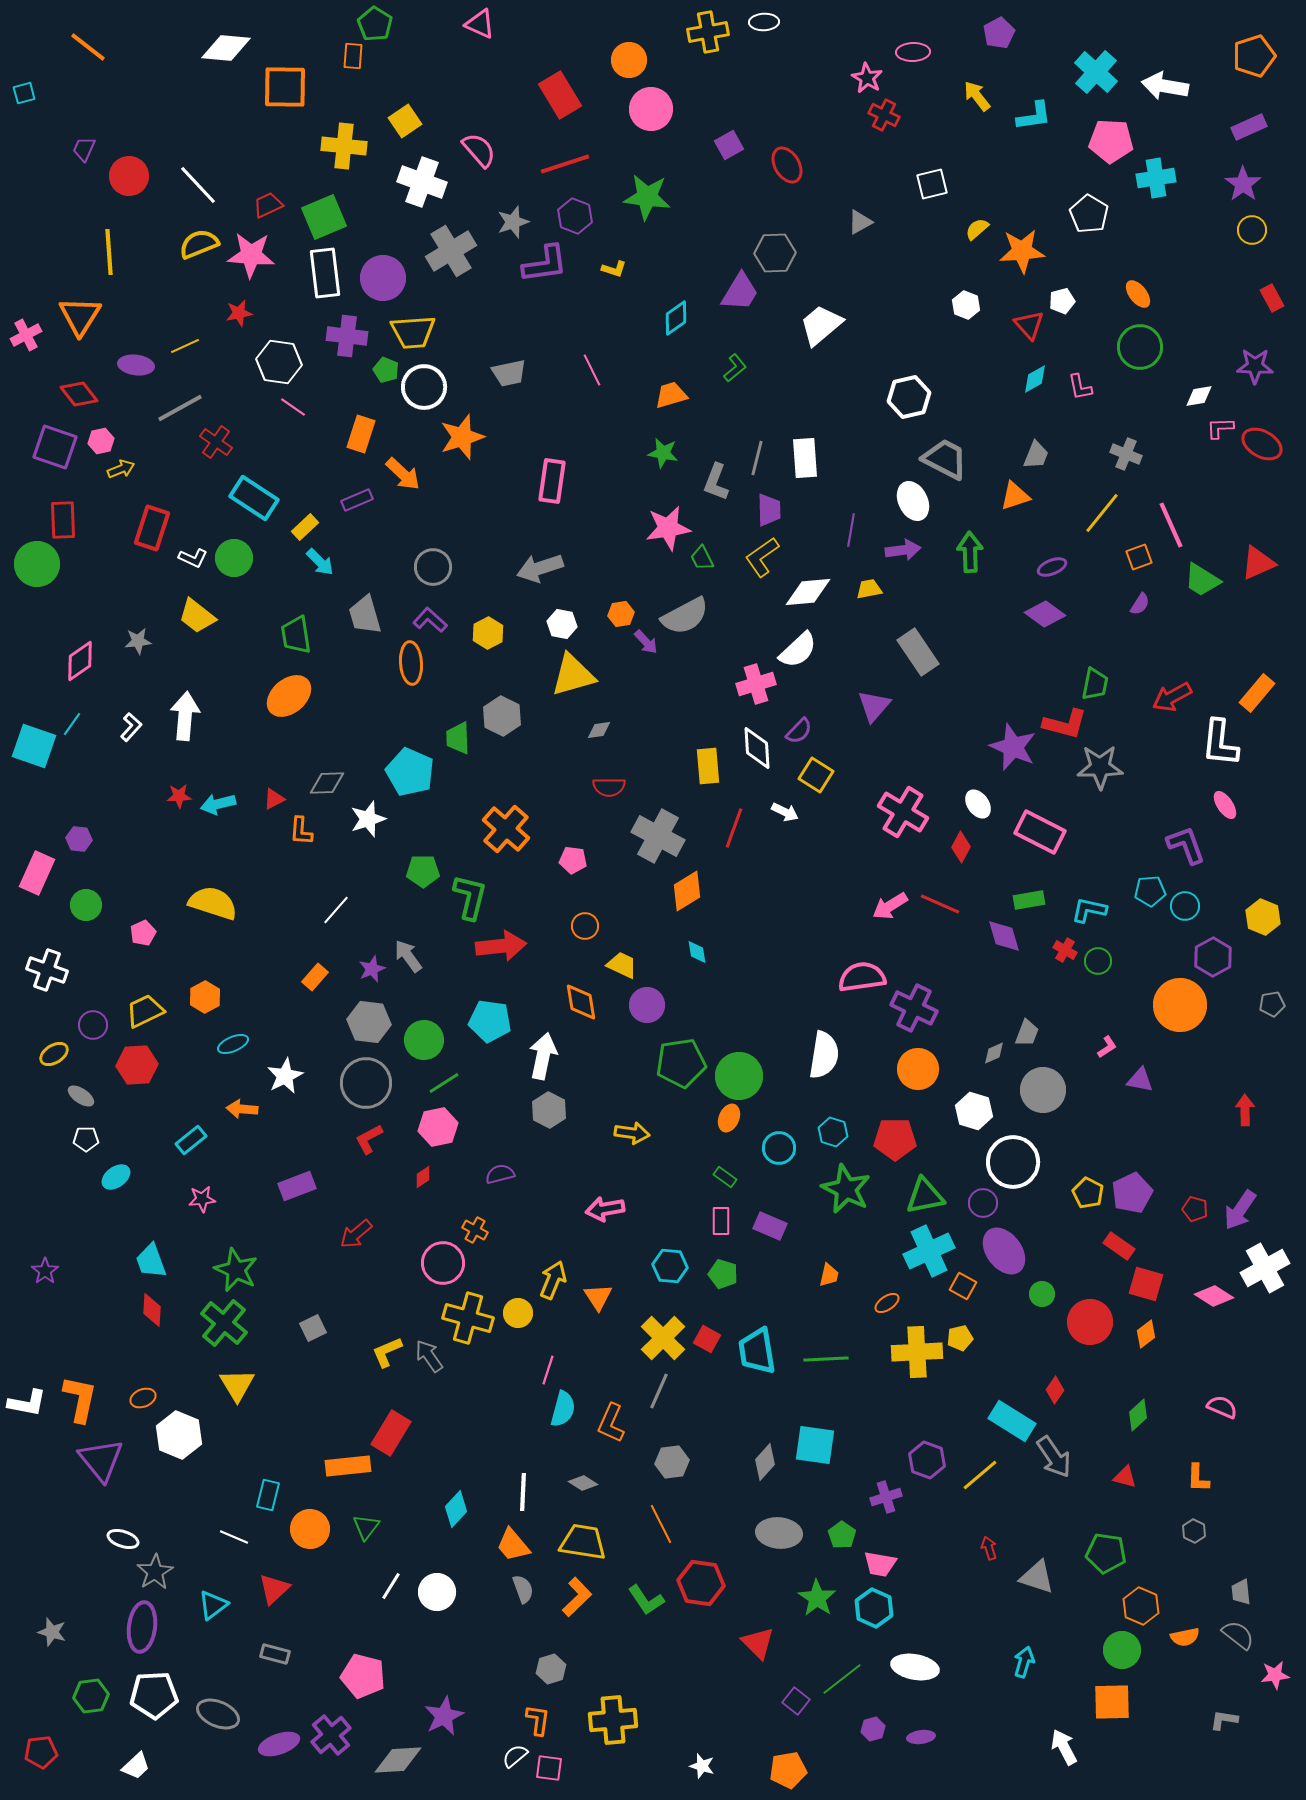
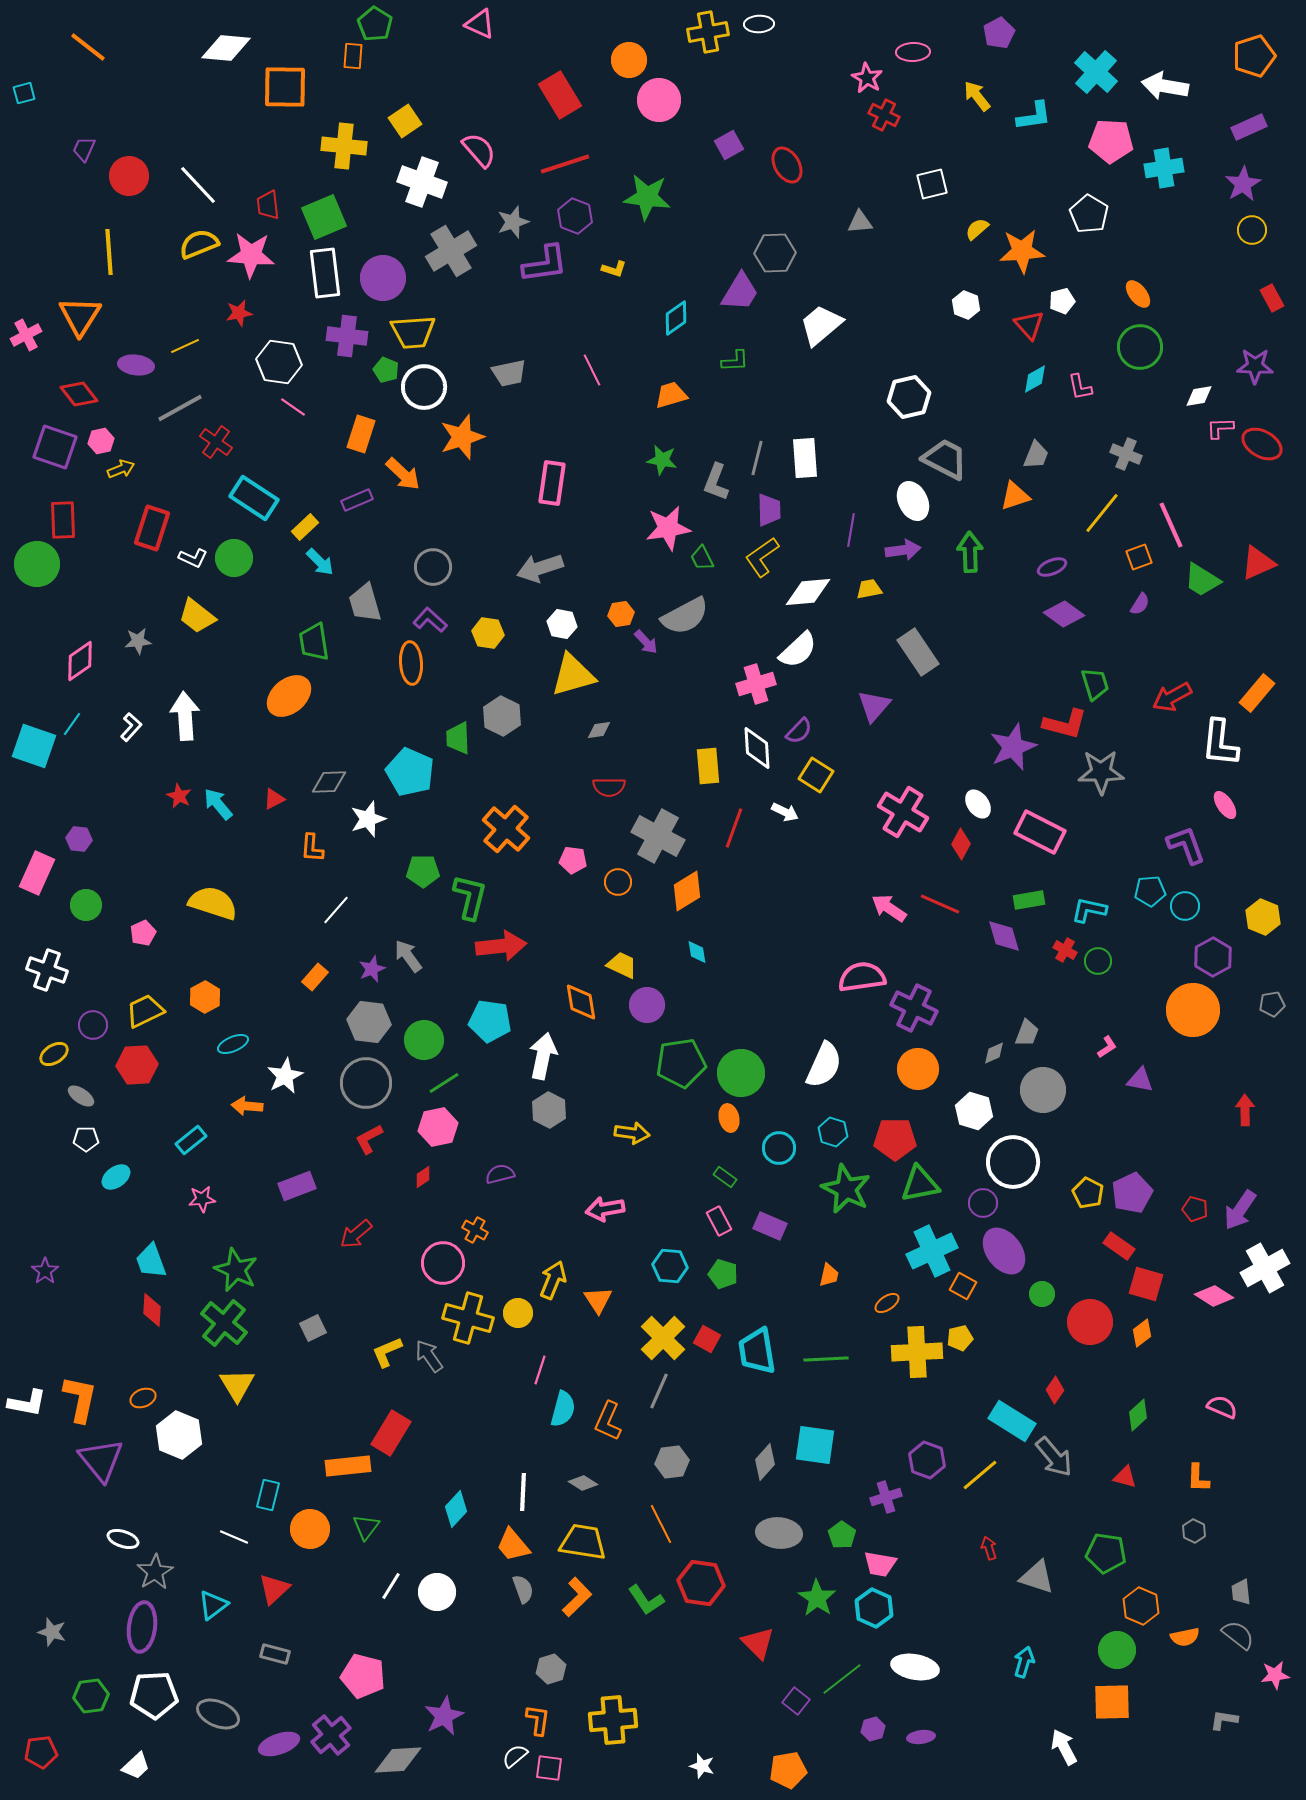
white ellipse at (764, 22): moved 5 px left, 2 px down
pink circle at (651, 109): moved 8 px right, 9 px up
cyan cross at (1156, 178): moved 8 px right, 10 px up
purple star at (1243, 184): rotated 6 degrees clockwise
red trapezoid at (268, 205): rotated 72 degrees counterclockwise
gray triangle at (860, 222): rotated 24 degrees clockwise
green L-shape at (735, 368): moved 7 px up; rotated 36 degrees clockwise
green star at (663, 453): moved 1 px left, 7 px down
pink rectangle at (552, 481): moved 2 px down
purple diamond at (1045, 614): moved 19 px right
gray trapezoid at (365, 615): moved 12 px up
yellow hexagon at (488, 633): rotated 24 degrees counterclockwise
green trapezoid at (296, 635): moved 18 px right, 7 px down
green trapezoid at (1095, 684): rotated 28 degrees counterclockwise
white arrow at (185, 716): rotated 9 degrees counterclockwise
purple star at (1013, 747): rotated 27 degrees clockwise
gray star at (1100, 767): moved 1 px right, 5 px down
gray diamond at (327, 783): moved 2 px right, 1 px up
red star at (179, 796): rotated 30 degrees clockwise
cyan arrow at (218, 804): rotated 64 degrees clockwise
orange L-shape at (301, 831): moved 11 px right, 17 px down
red diamond at (961, 847): moved 3 px up
pink arrow at (890, 906): moved 1 px left, 2 px down; rotated 66 degrees clockwise
orange circle at (585, 926): moved 33 px right, 44 px up
orange circle at (1180, 1005): moved 13 px right, 5 px down
white semicircle at (824, 1055): moved 10 px down; rotated 15 degrees clockwise
green circle at (739, 1076): moved 2 px right, 3 px up
orange arrow at (242, 1109): moved 5 px right, 3 px up
orange ellipse at (729, 1118): rotated 36 degrees counterclockwise
green triangle at (925, 1196): moved 5 px left, 12 px up
pink rectangle at (721, 1221): moved 2 px left; rotated 28 degrees counterclockwise
cyan cross at (929, 1251): moved 3 px right
orange triangle at (598, 1297): moved 3 px down
orange diamond at (1146, 1334): moved 4 px left, 1 px up
pink line at (548, 1370): moved 8 px left
orange L-shape at (611, 1423): moved 3 px left, 2 px up
gray arrow at (1054, 1457): rotated 6 degrees counterclockwise
green circle at (1122, 1650): moved 5 px left
